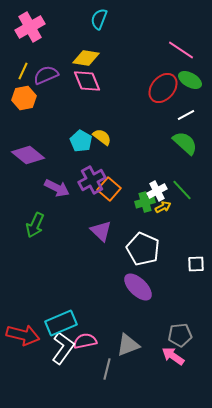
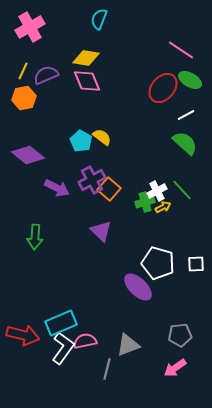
green arrow: moved 12 px down; rotated 20 degrees counterclockwise
white pentagon: moved 15 px right, 14 px down; rotated 8 degrees counterclockwise
pink arrow: moved 2 px right, 12 px down; rotated 70 degrees counterclockwise
